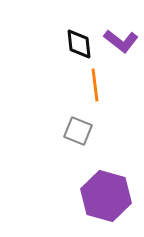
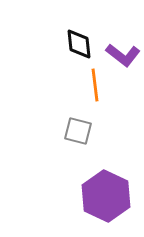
purple L-shape: moved 2 px right, 14 px down
gray square: rotated 8 degrees counterclockwise
purple hexagon: rotated 9 degrees clockwise
